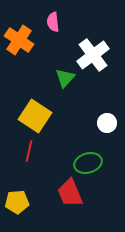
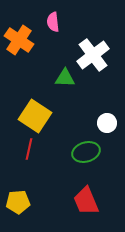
green triangle: rotated 50 degrees clockwise
red line: moved 2 px up
green ellipse: moved 2 px left, 11 px up
red trapezoid: moved 16 px right, 8 px down
yellow pentagon: moved 1 px right
